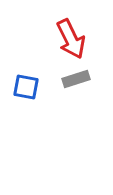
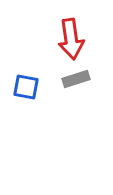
red arrow: rotated 18 degrees clockwise
